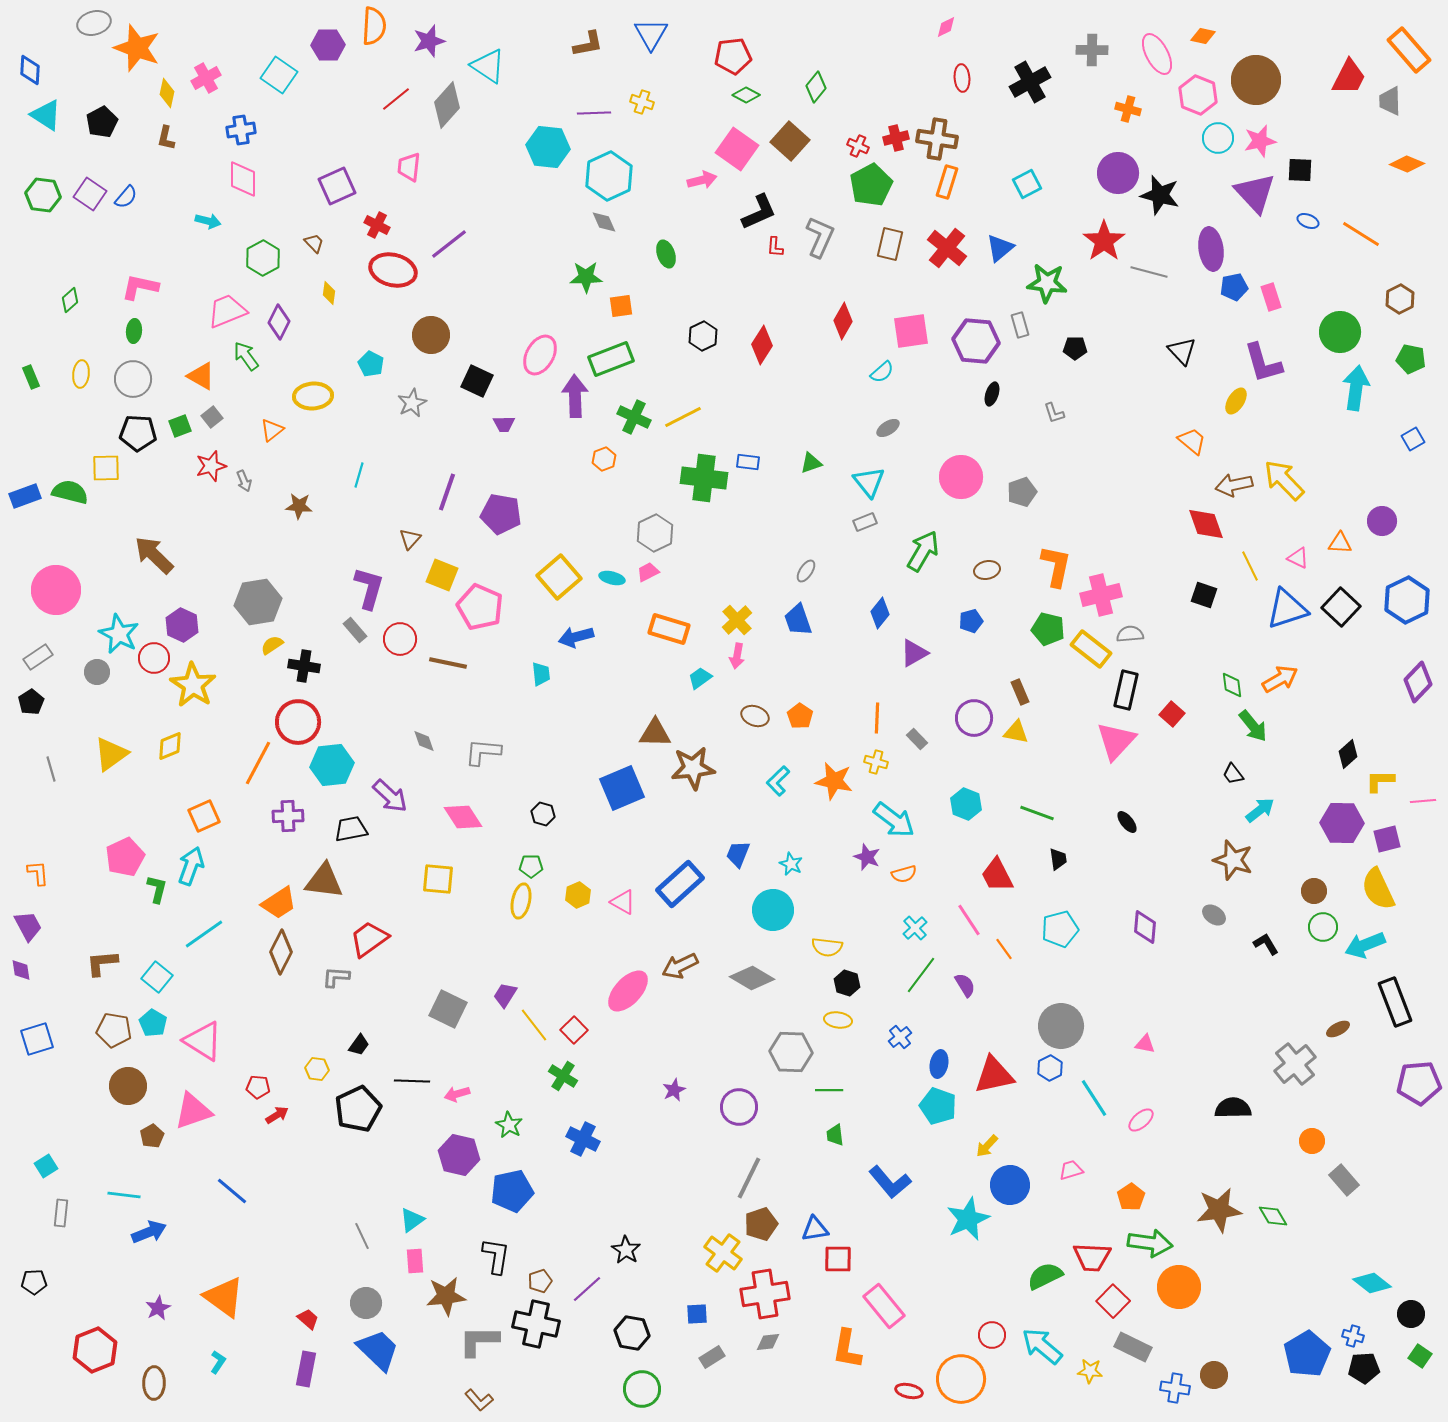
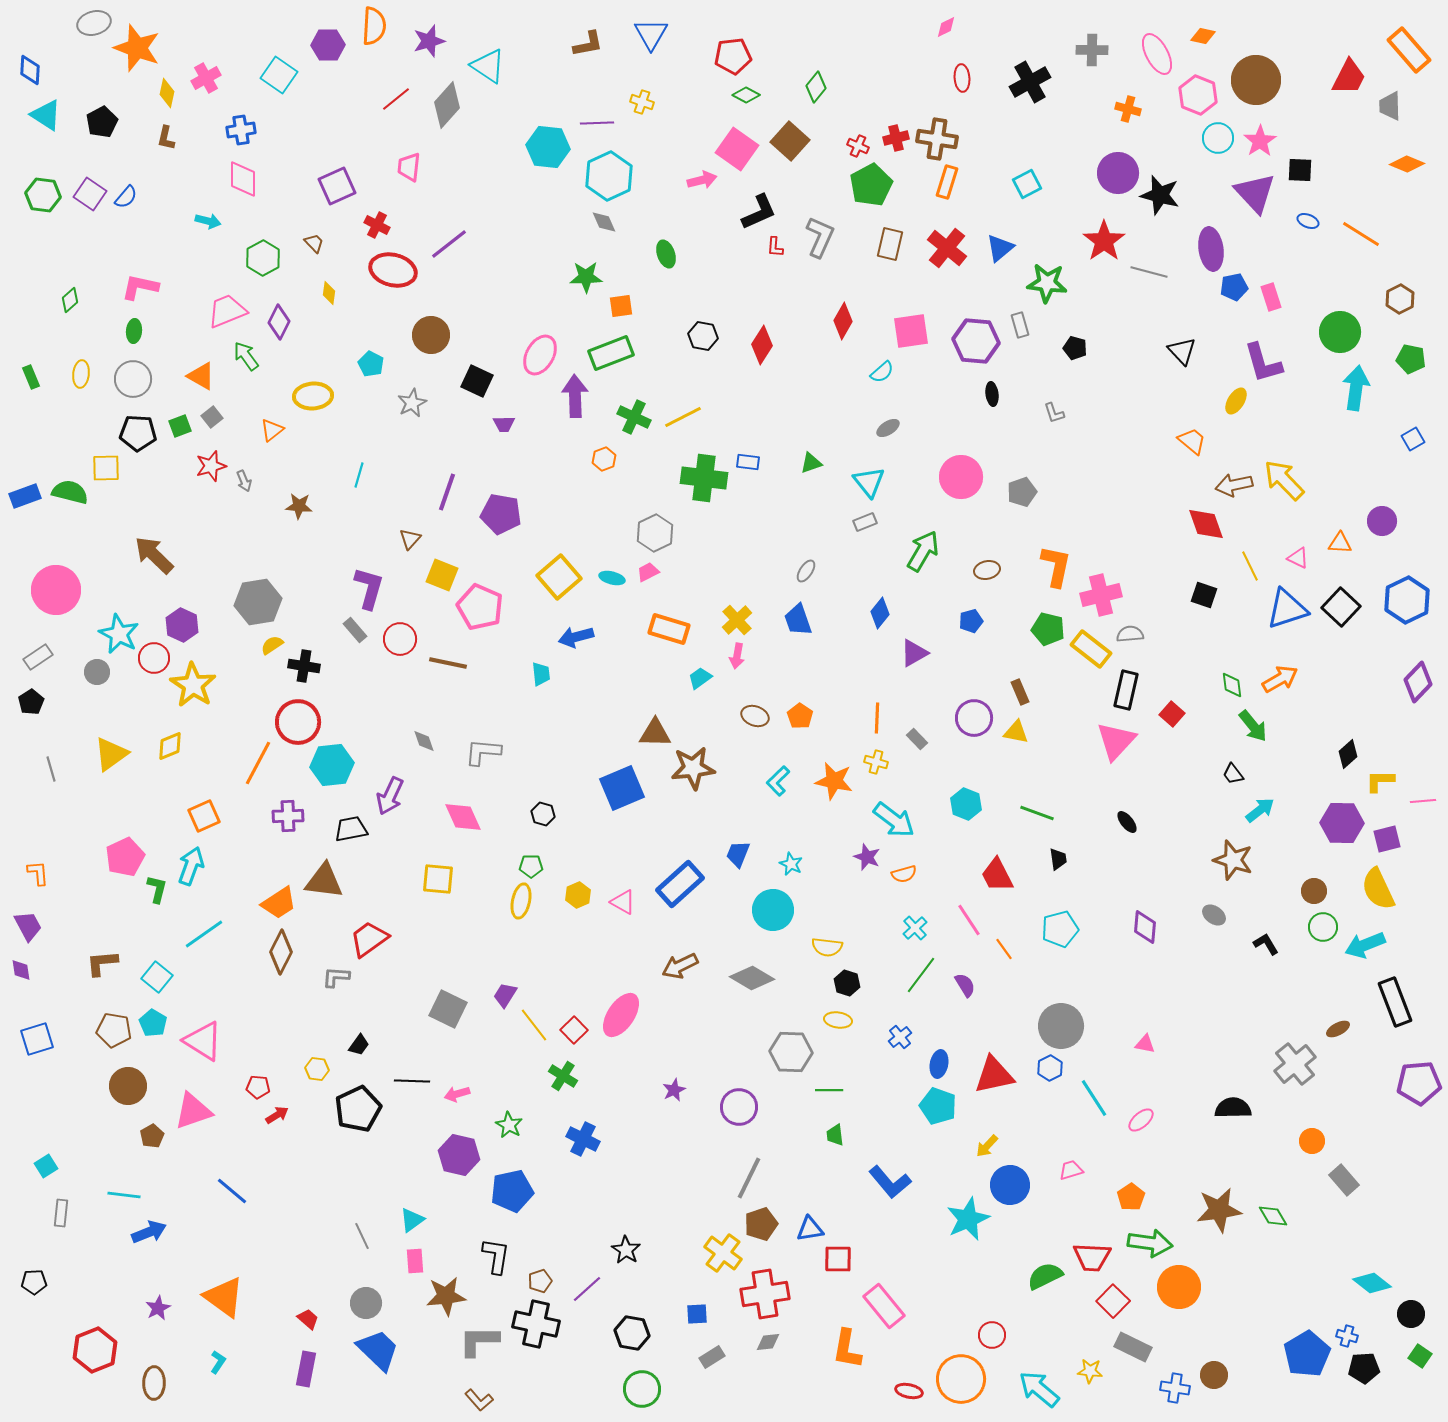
gray trapezoid at (1390, 101): moved 5 px down
purple line at (594, 113): moved 3 px right, 10 px down
pink star at (1260, 141): rotated 20 degrees counterclockwise
black hexagon at (703, 336): rotated 24 degrees counterclockwise
black pentagon at (1075, 348): rotated 15 degrees clockwise
green rectangle at (611, 359): moved 6 px up
black ellipse at (992, 394): rotated 25 degrees counterclockwise
purple arrow at (390, 796): rotated 72 degrees clockwise
pink diamond at (463, 817): rotated 9 degrees clockwise
pink ellipse at (628, 991): moved 7 px left, 24 px down; rotated 9 degrees counterclockwise
blue triangle at (815, 1229): moved 5 px left
blue cross at (1353, 1336): moved 6 px left
cyan arrow at (1042, 1346): moved 3 px left, 43 px down
